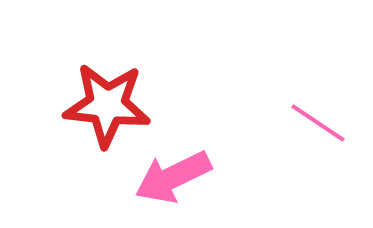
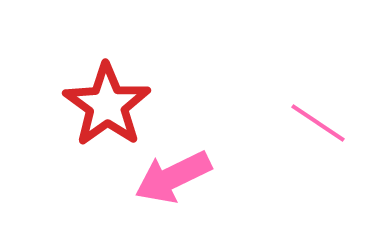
red star: rotated 30 degrees clockwise
